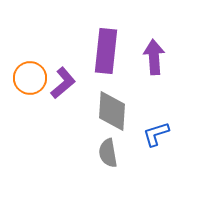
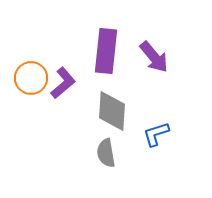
purple arrow: rotated 144 degrees clockwise
orange circle: moved 1 px right
gray semicircle: moved 2 px left
